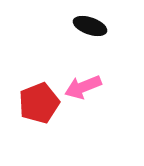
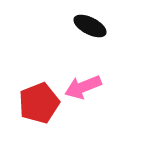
black ellipse: rotated 8 degrees clockwise
